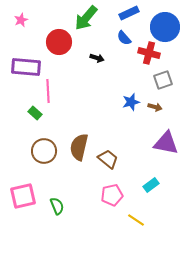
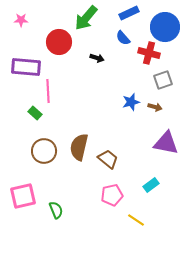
pink star: rotated 24 degrees clockwise
blue semicircle: moved 1 px left
green semicircle: moved 1 px left, 4 px down
